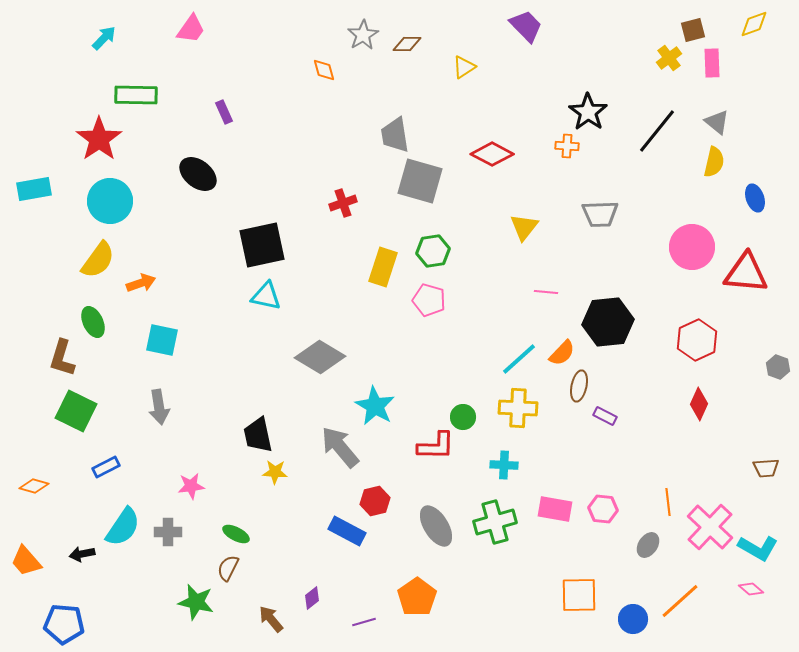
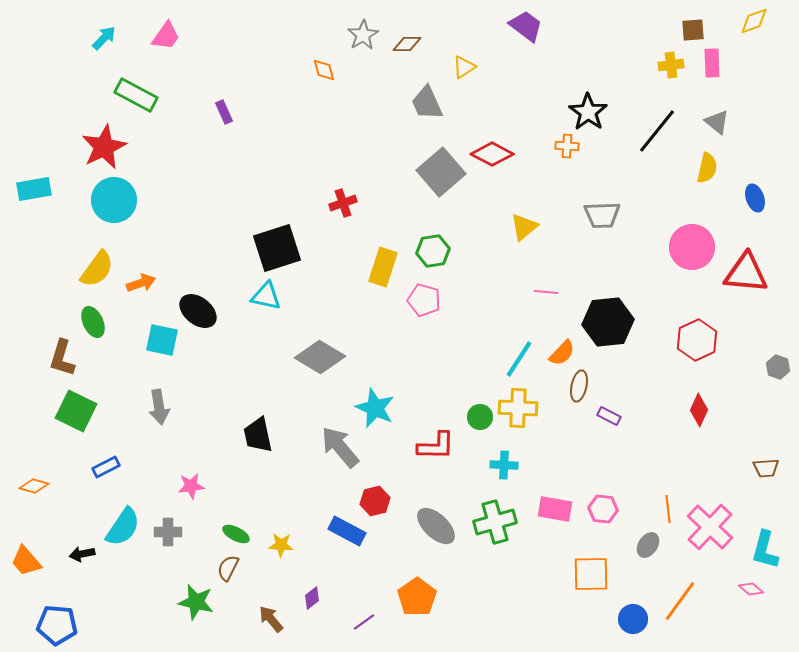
yellow diamond at (754, 24): moved 3 px up
purple trapezoid at (526, 26): rotated 9 degrees counterclockwise
pink trapezoid at (191, 29): moved 25 px left, 7 px down
brown square at (693, 30): rotated 10 degrees clockwise
yellow cross at (669, 58): moved 2 px right, 7 px down; rotated 30 degrees clockwise
green rectangle at (136, 95): rotated 27 degrees clockwise
gray trapezoid at (395, 135): moved 32 px right, 32 px up; rotated 15 degrees counterclockwise
red star at (99, 139): moved 5 px right, 8 px down; rotated 9 degrees clockwise
yellow semicircle at (714, 162): moved 7 px left, 6 px down
black ellipse at (198, 174): moved 137 px down
gray square at (420, 181): moved 21 px right, 9 px up; rotated 33 degrees clockwise
cyan circle at (110, 201): moved 4 px right, 1 px up
gray trapezoid at (600, 214): moved 2 px right, 1 px down
yellow triangle at (524, 227): rotated 12 degrees clockwise
black square at (262, 245): moved 15 px right, 3 px down; rotated 6 degrees counterclockwise
yellow semicircle at (98, 260): moved 1 px left, 9 px down
pink pentagon at (429, 300): moved 5 px left
cyan line at (519, 359): rotated 15 degrees counterclockwise
red diamond at (699, 404): moved 6 px down
cyan star at (375, 406): moved 2 px down; rotated 6 degrees counterclockwise
purple rectangle at (605, 416): moved 4 px right
green circle at (463, 417): moved 17 px right
yellow star at (275, 472): moved 6 px right, 73 px down
orange line at (668, 502): moved 7 px down
gray ellipse at (436, 526): rotated 15 degrees counterclockwise
cyan L-shape at (758, 548): moved 7 px right, 2 px down; rotated 75 degrees clockwise
orange square at (579, 595): moved 12 px right, 21 px up
orange line at (680, 601): rotated 12 degrees counterclockwise
purple line at (364, 622): rotated 20 degrees counterclockwise
blue pentagon at (64, 624): moved 7 px left, 1 px down
